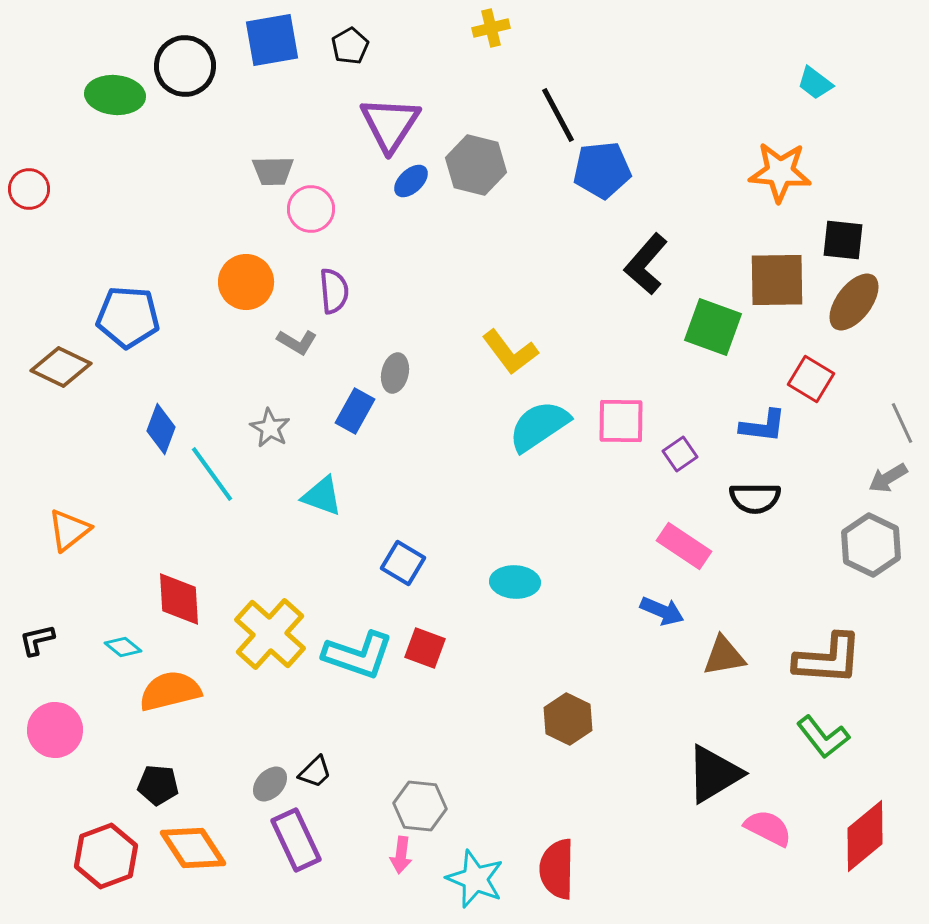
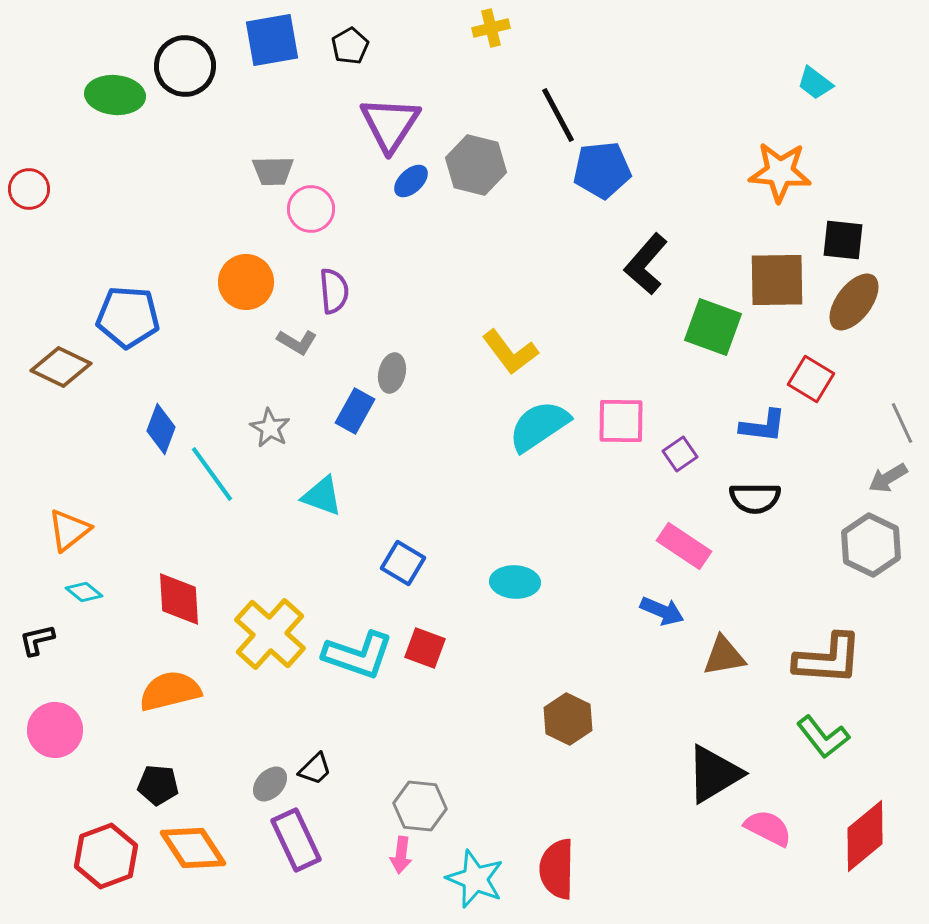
gray ellipse at (395, 373): moved 3 px left
cyan diamond at (123, 647): moved 39 px left, 55 px up
black trapezoid at (315, 772): moved 3 px up
